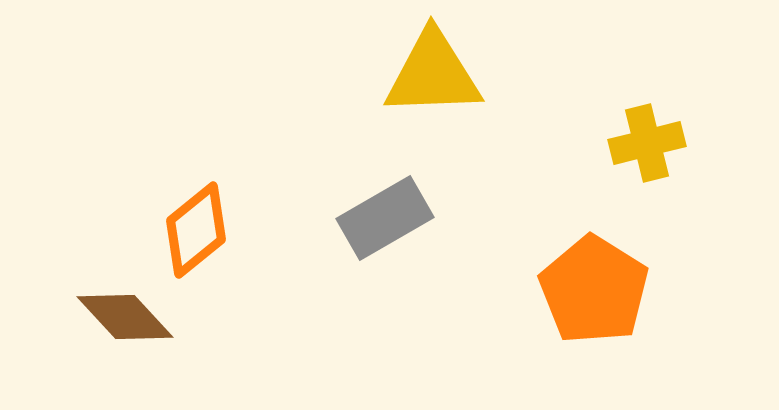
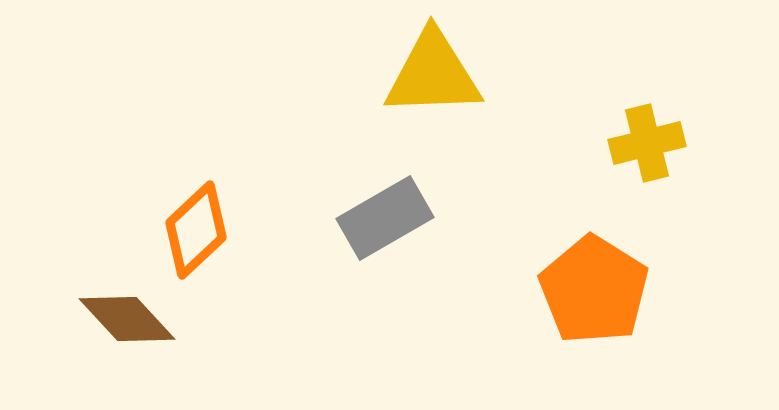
orange diamond: rotated 4 degrees counterclockwise
brown diamond: moved 2 px right, 2 px down
